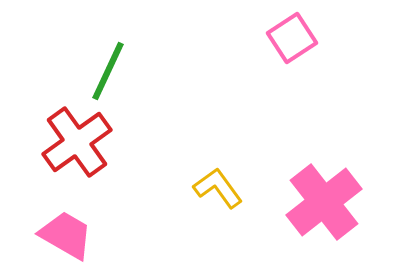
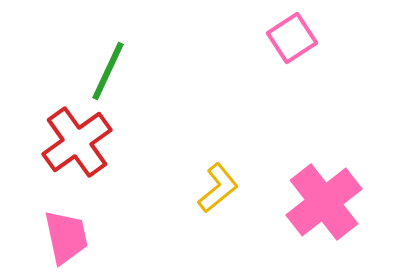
yellow L-shape: rotated 87 degrees clockwise
pink trapezoid: moved 2 px down; rotated 48 degrees clockwise
